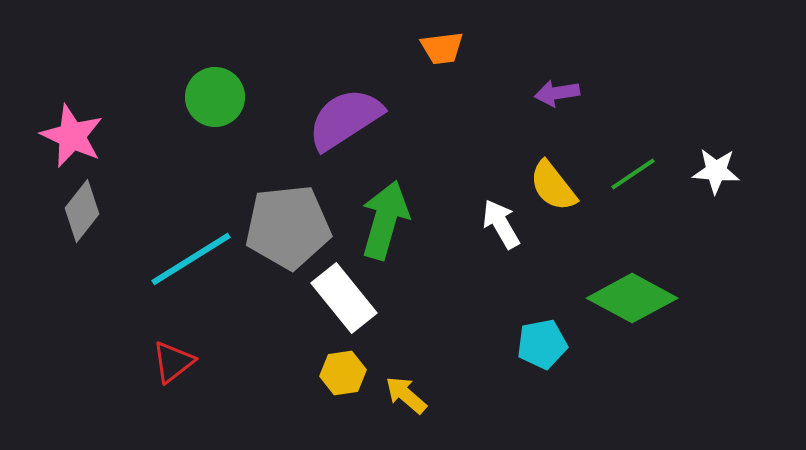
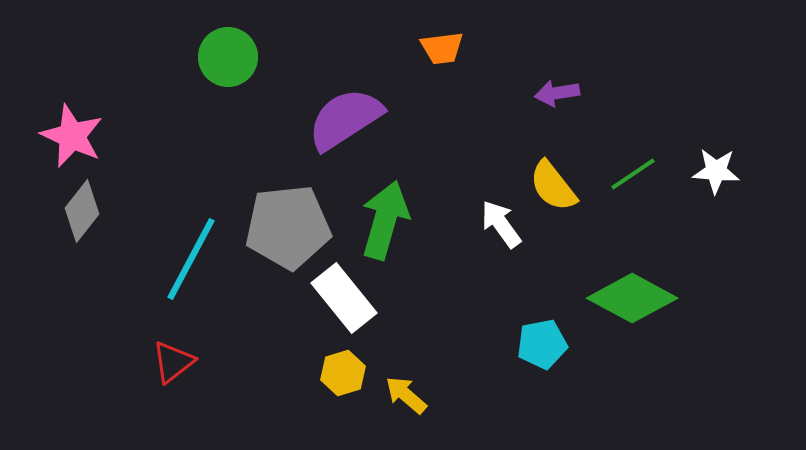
green circle: moved 13 px right, 40 px up
white arrow: rotated 6 degrees counterclockwise
cyan line: rotated 30 degrees counterclockwise
yellow hexagon: rotated 9 degrees counterclockwise
